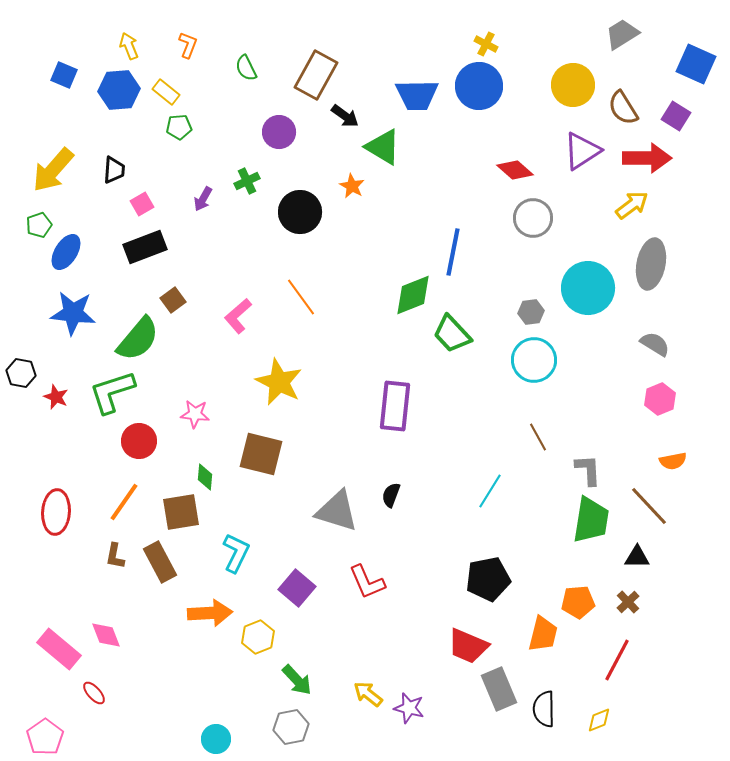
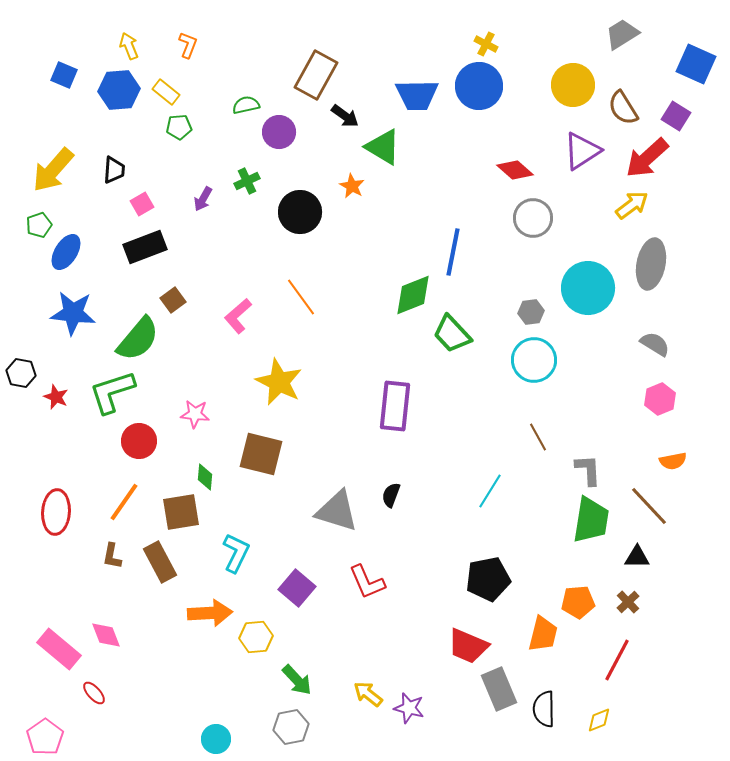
green semicircle at (246, 68): moved 37 px down; rotated 104 degrees clockwise
red arrow at (647, 158): rotated 138 degrees clockwise
brown L-shape at (115, 556): moved 3 px left
yellow hexagon at (258, 637): moved 2 px left; rotated 16 degrees clockwise
